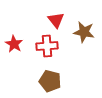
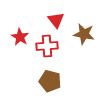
brown star: moved 2 px down
red star: moved 6 px right, 7 px up
